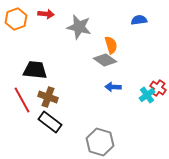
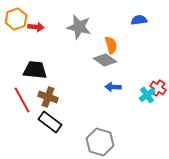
red arrow: moved 10 px left, 13 px down
